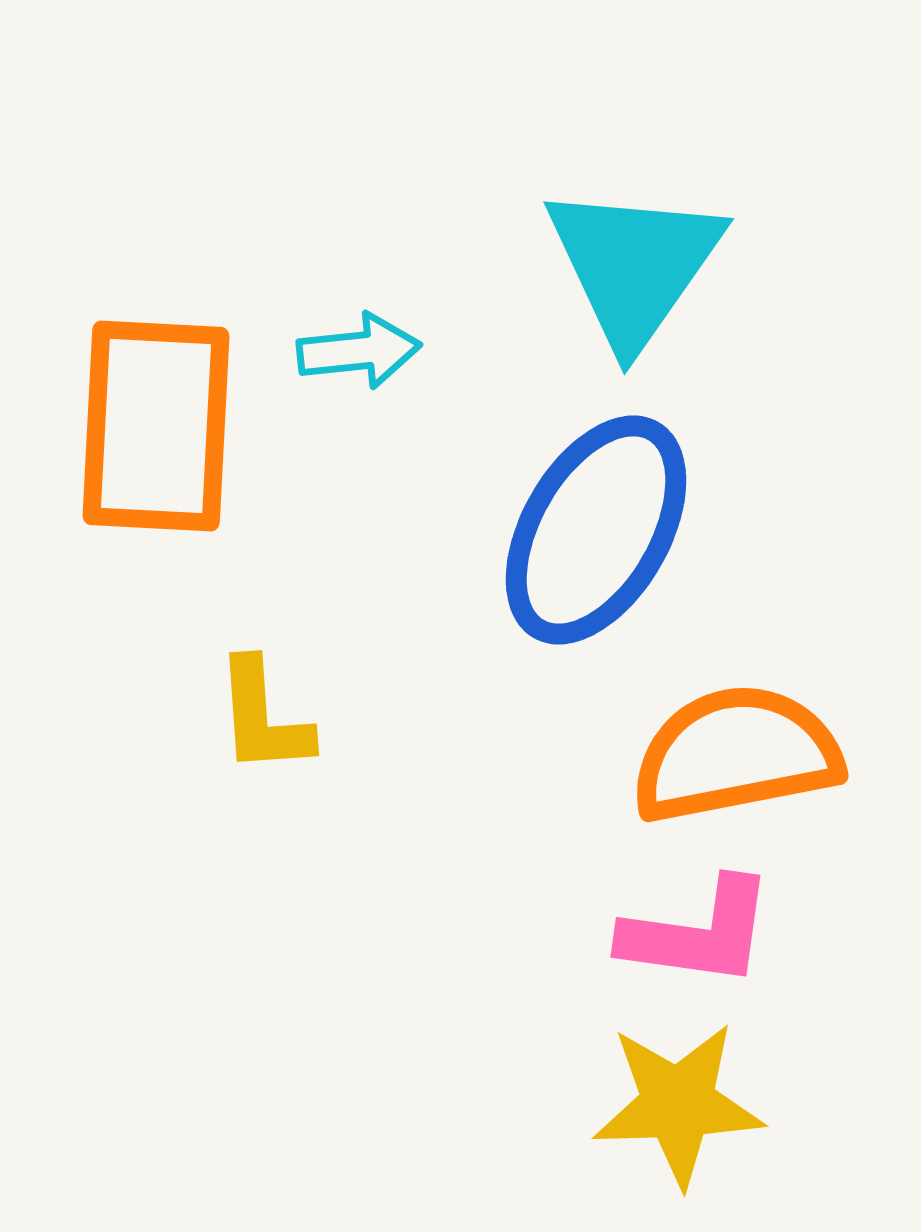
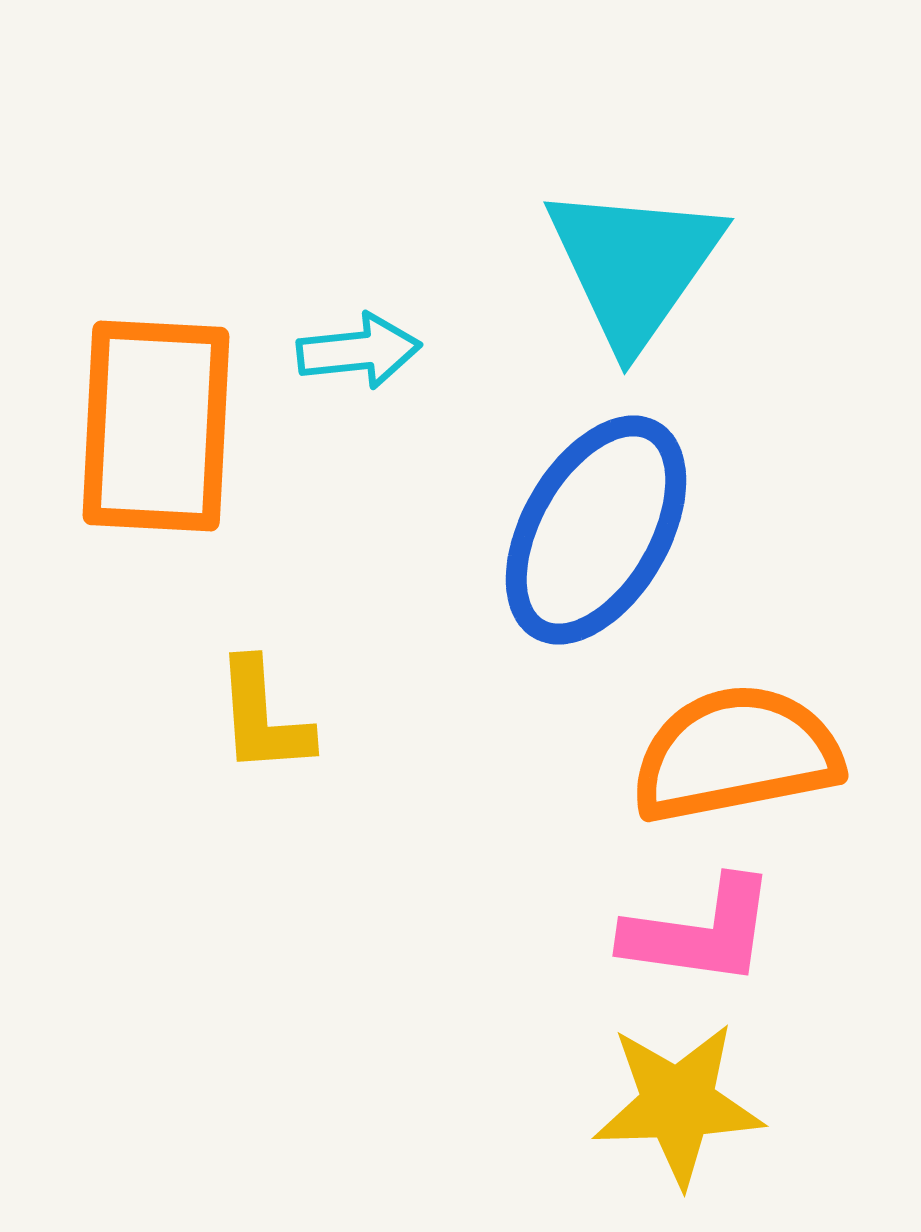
pink L-shape: moved 2 px right, 1 px up
